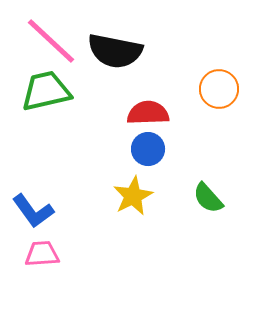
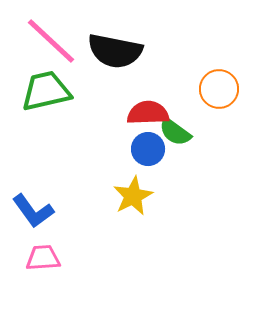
green semicircle: moved 33 px left, 66 px up; rotated 12 degrees counterclockwise
pink trapezoid: moved 1 px right, 4 px down
